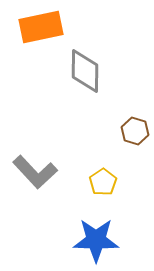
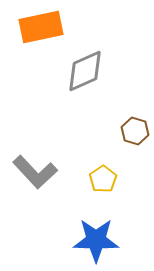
gray diamond: rotated 66 degrees clockwise
yellow pentagon: moved 3 px up
